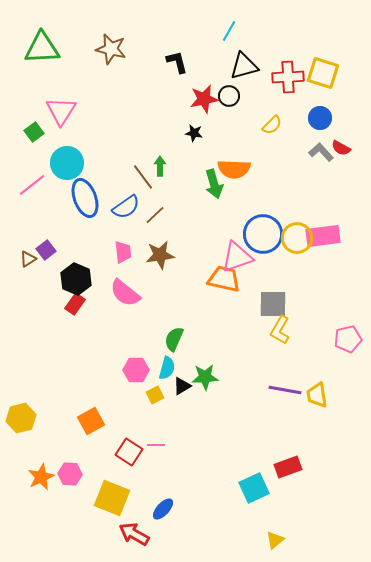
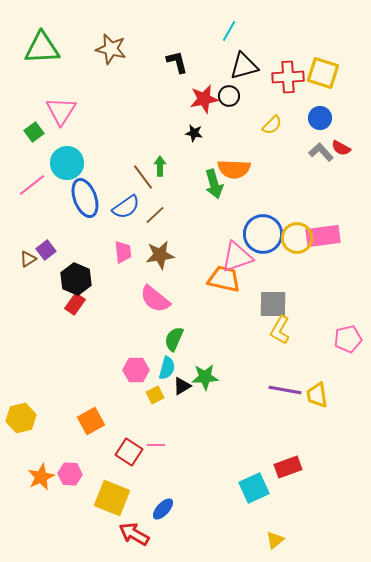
pink semicircle at (125, 293): moved 30 px right, 6 px down
